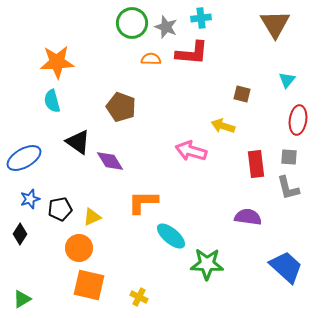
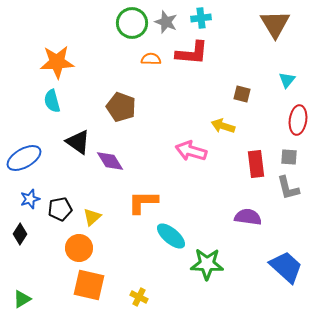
gray star: moved 5 px up
yellow triangle: rotated 18 degrees counterclockwise
